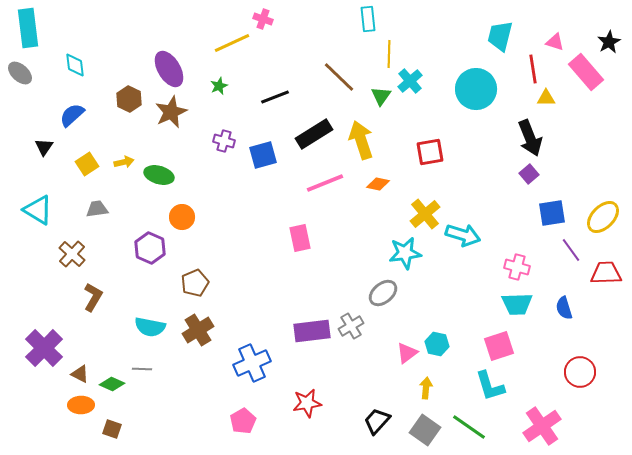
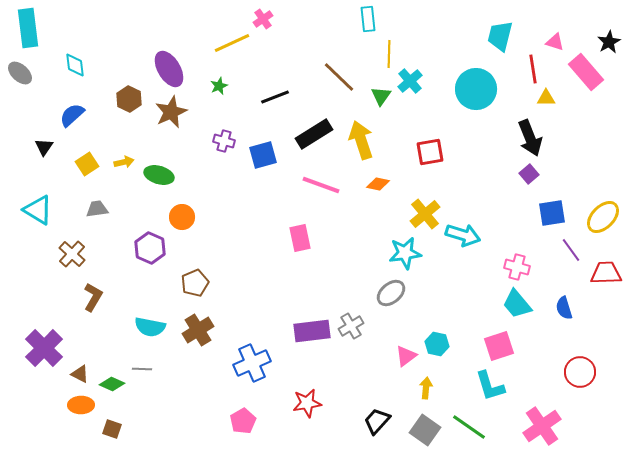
pink cross at (263, 19): rotated 36 degrees clockwise
pink line at (325, 183): moved 4 px left, 2 px down; rotated 42 degrees clockwise
gray ellipse at (383, 293): moved 8 px right
cyan trapezoid at (517, 304): rotated 52 degrees clockwise
pink triangle at (407, 353): moved 1 px left, 3 px down
